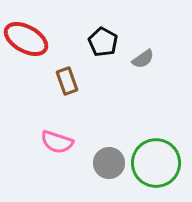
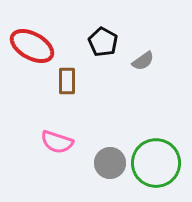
red ellipse: moved 6 px right, 7 px down
gray semicircle: moved 2 px down
brown rectangle: rotated 20 degrees clockwise
gray circle: moved 1 px right
